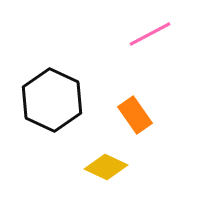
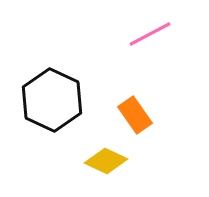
yellow diamond: moved 6 px up
